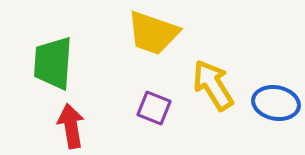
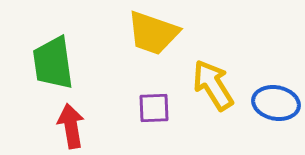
green trapezoid: rotated 12 degrees counterclockwise
purple square: rotated 24 degrees counterclockwise
